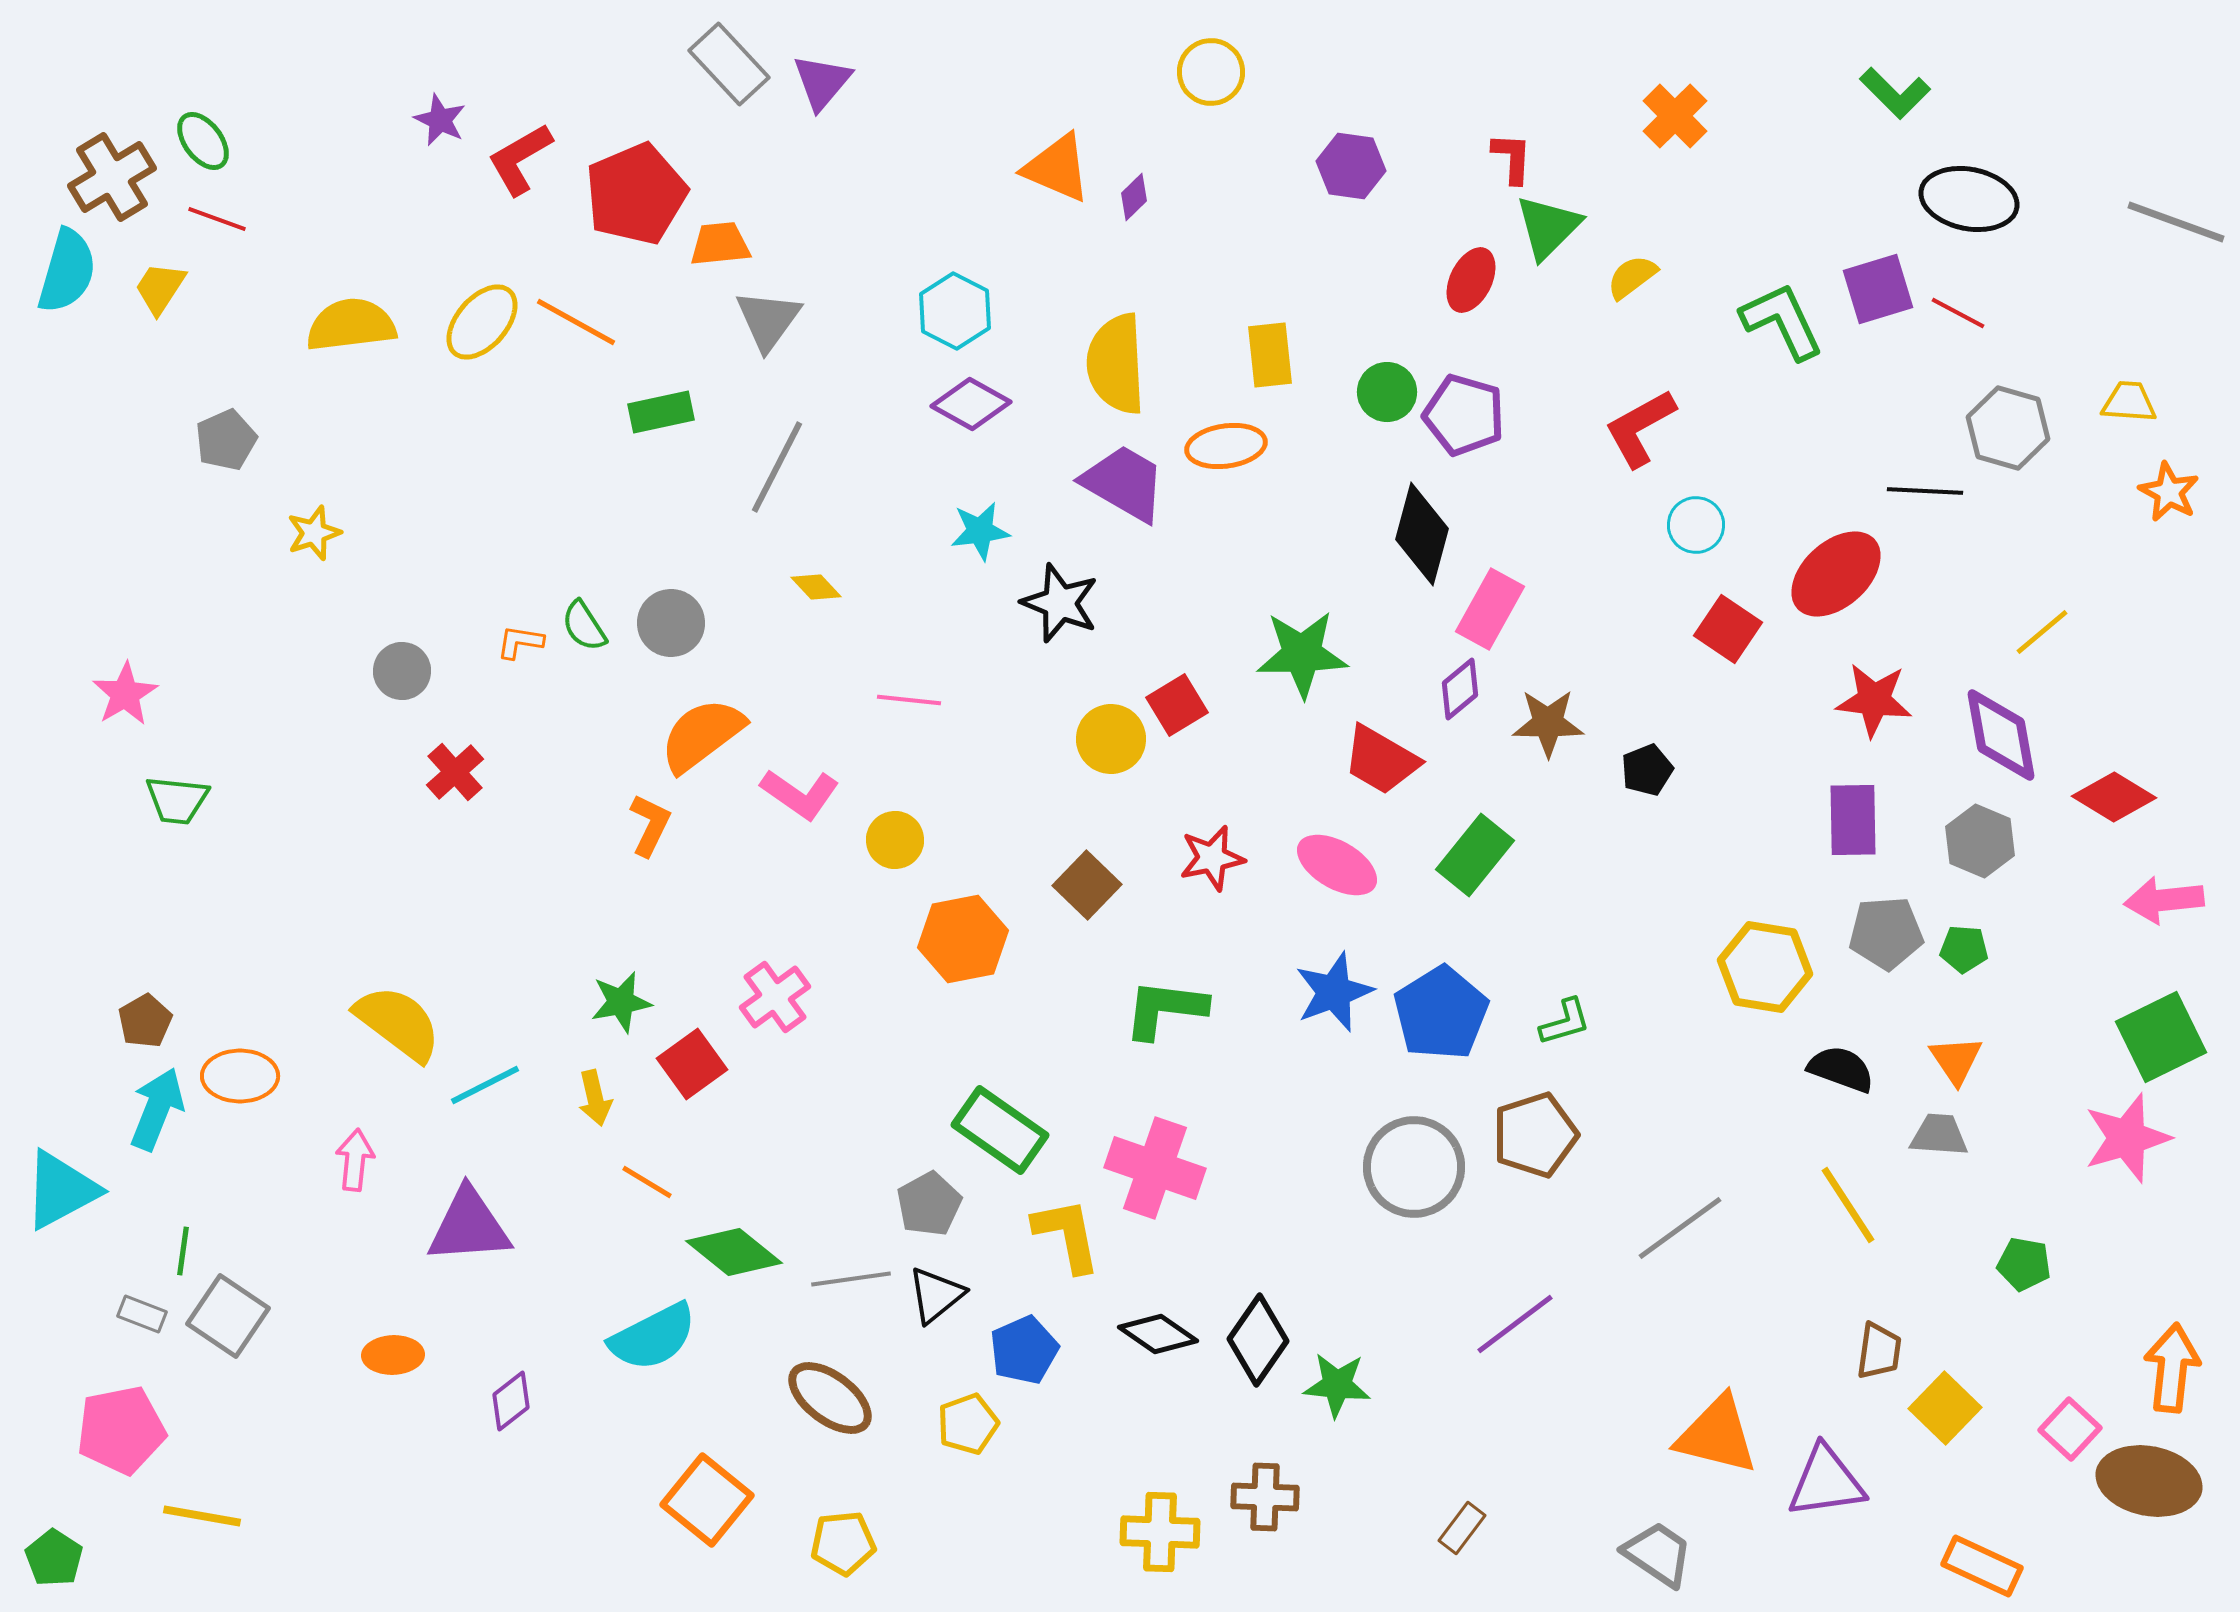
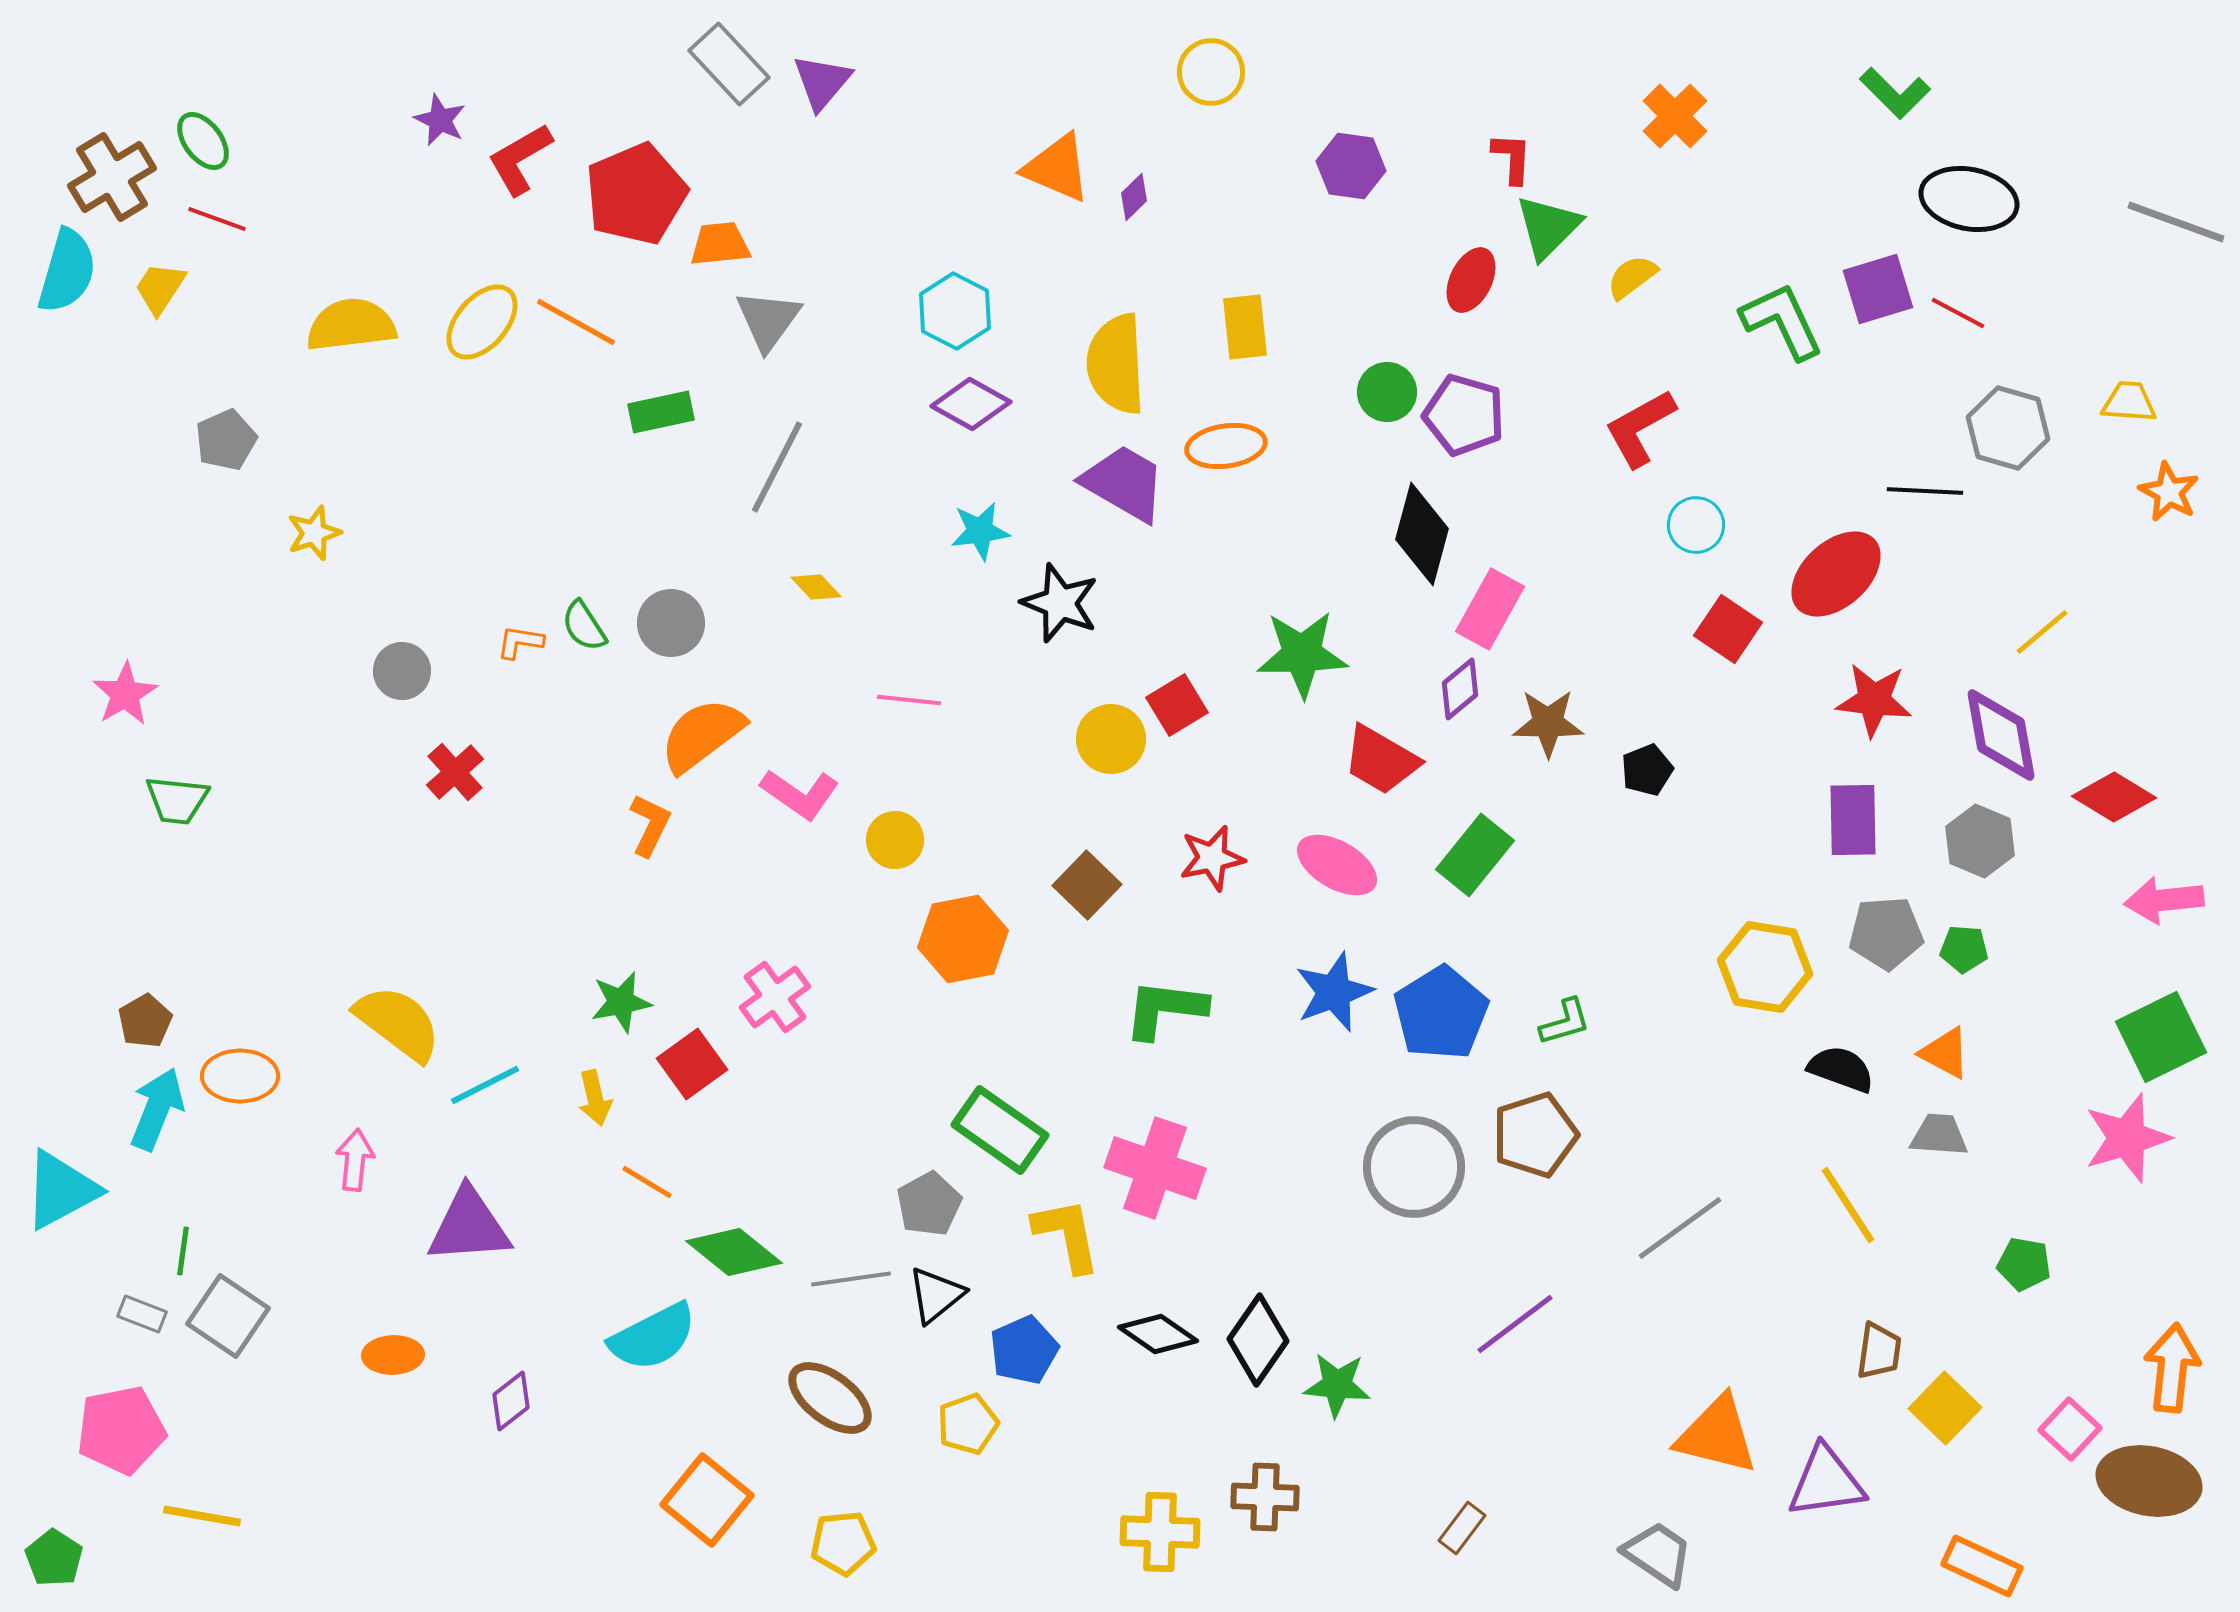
yellow rectangle at (1270, 355): moved 25 px left, 28 px up
orange triangle at (1956, 1060): moved 11 px left, 7 px up; rotated 28 degrees counterclockwise
